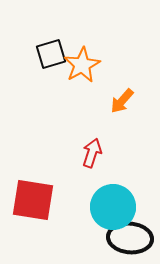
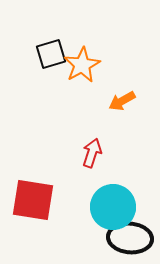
orange arrow: rotated 20 degrees clockwise
